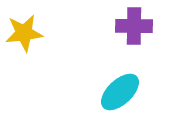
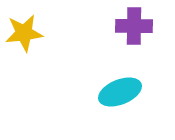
cyan ellipse: rotated 21 degrees clockwise
